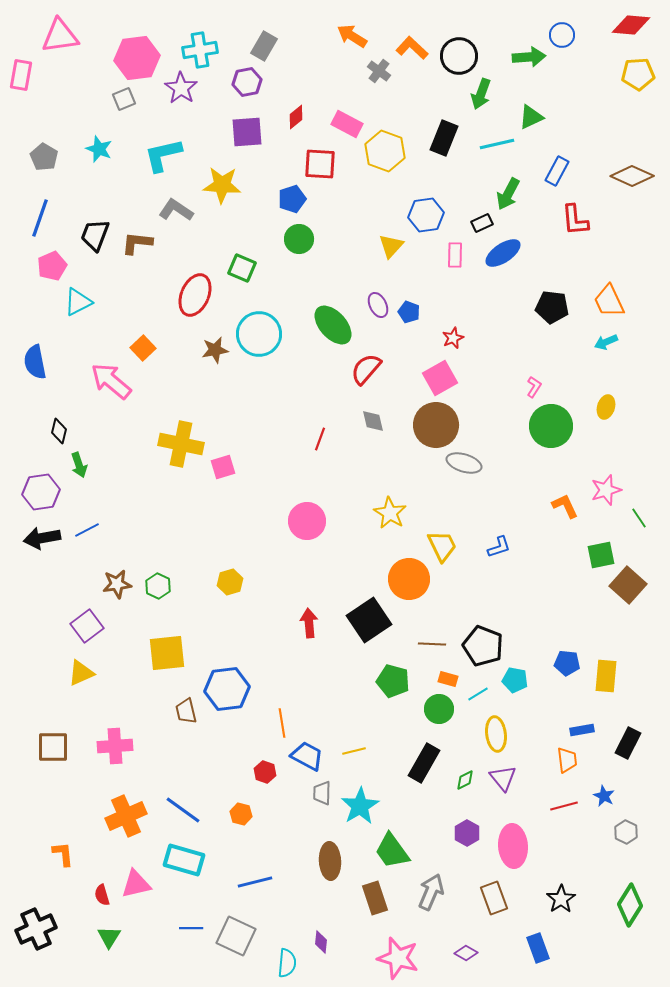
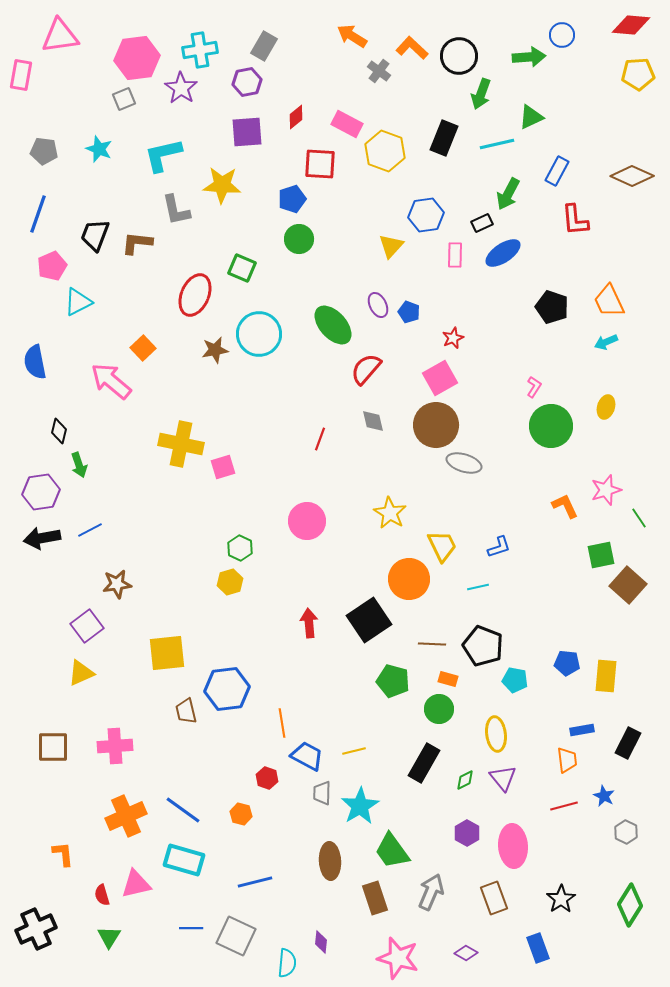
gray pentagon at (44, 157): moved 6 px up; rotated 24 degrees counterclockwise
gray L-shape at (176, 210): rotated 136 degrees counterclockwise
blue line at (40, 218): moved 2 px left, 4 px up
black pentagon at (552, 307): rotated 12 degrees clockwise
blue line at (87, 530): moved 3 px right
green hexagon at (158, 586): moved 82 px right, 38 px up
cyan line at (478, 694): moved 107 px up; rotated 20 degrees clockwise
red hexagon at (265, 772): moved 2 px right, 6 px down
